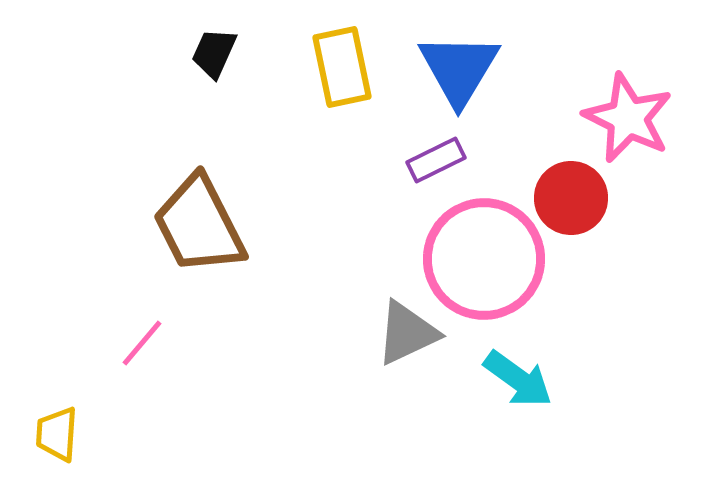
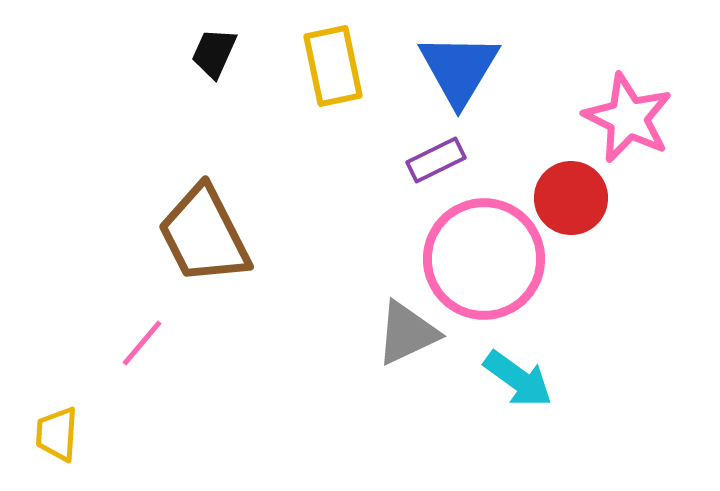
yellow rectangle: moved 9 px left, 1 px up
brown trapezoid: moved 5 px right, 10 px down
